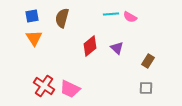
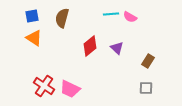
orange triangle: rotated 24 degrees counterclockwise
